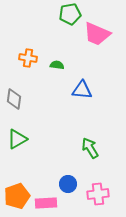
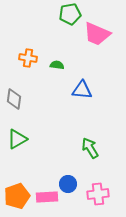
pink rectangle: moved 1 px right, 6 px up
